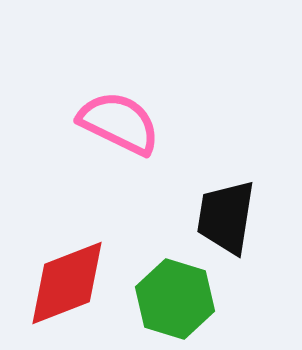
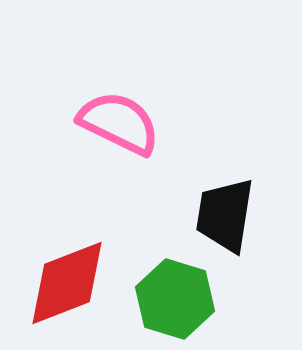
black trapezoid: moved 1 px left, 2 px up
